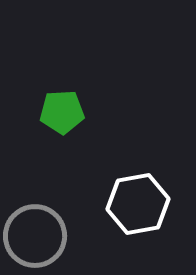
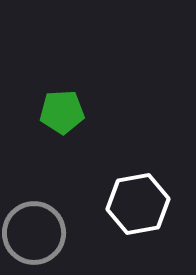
gray circle: moved 1 px left, 3 px up
